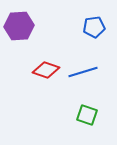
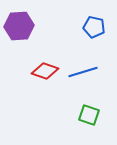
blue pentagon: rotated 20 degrees clockwise
red diamond: moved 1 px left, 1 px down
green square: moved 2 px right
